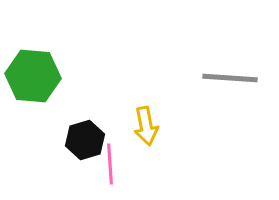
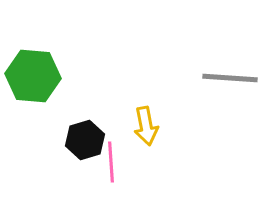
pink line: moved 1 px right, 2 px up
